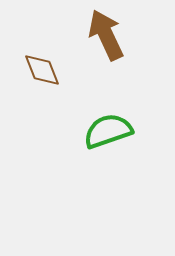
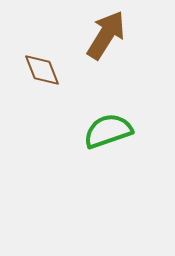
brown arrow: rotated 57 degrees clockwise
